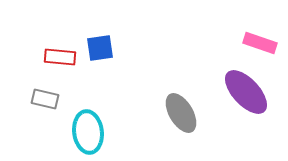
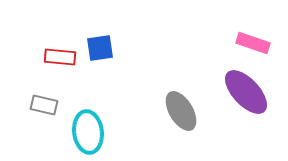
pink rectangle: moved 7 px left
gray rectangle: moved 1 px left, 6 px down
gray ellipse: moved 2 px up
